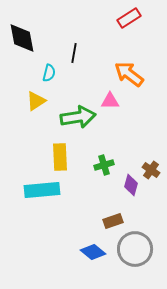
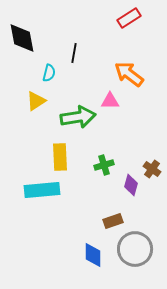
brown cross: moved 1 px right, 1 px up
blue diamond: moved 3 px down; rotated 50 degrees clockwise
